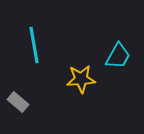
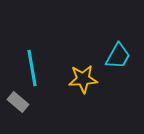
cyan line: moved 2 px left, 23 px down
yellow star: moved 2 px right
